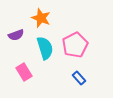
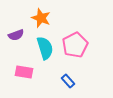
pink rectangle: rotated 48 degrees counterclockwise
blue rectangle: moved 11 px left, 3 px down
